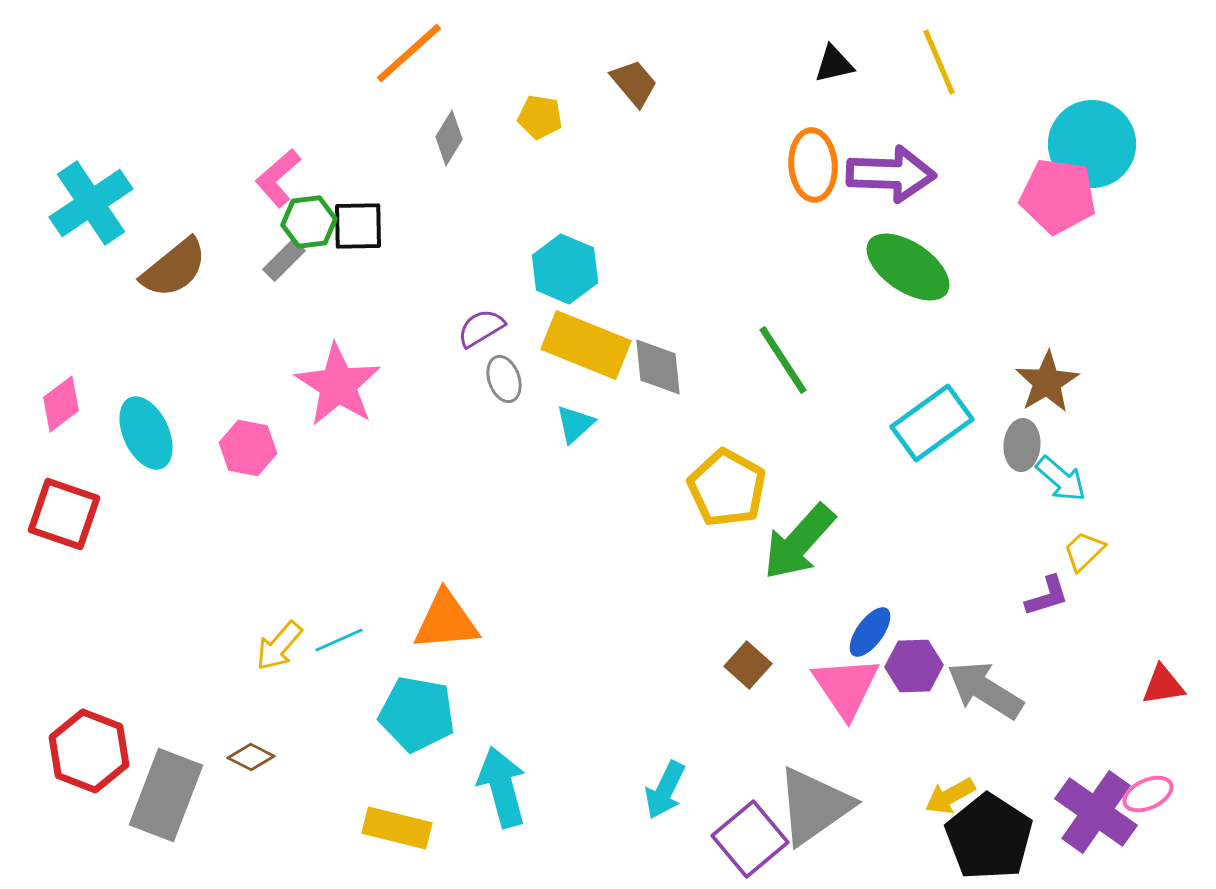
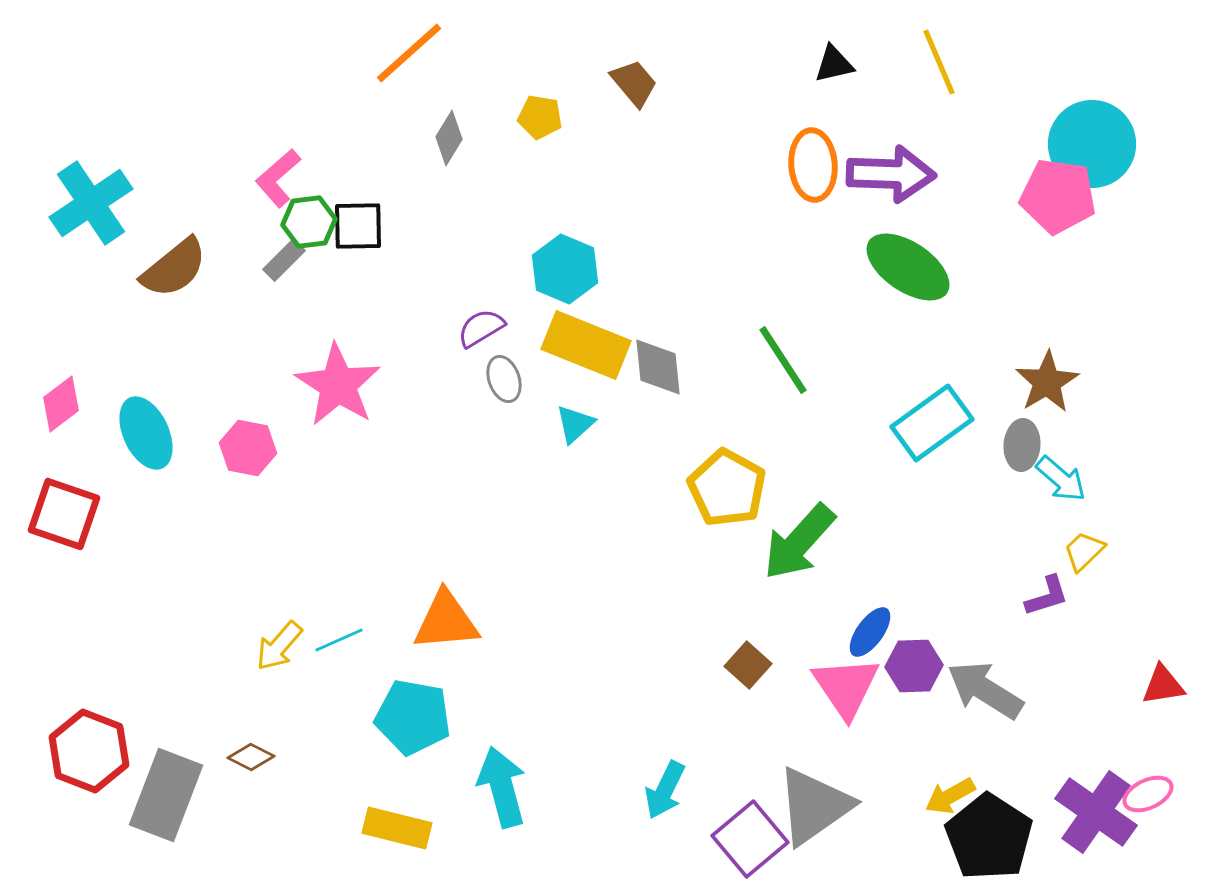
cyan pentagon at (417, 714): moved 4 px left, 3 px down
